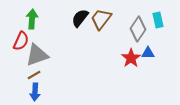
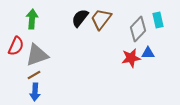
gray diamond: rotated 10 degrees clockwise
red semicircle: moved 5 px left, 5 px down
red star: rotated 24 degrees clockwise
